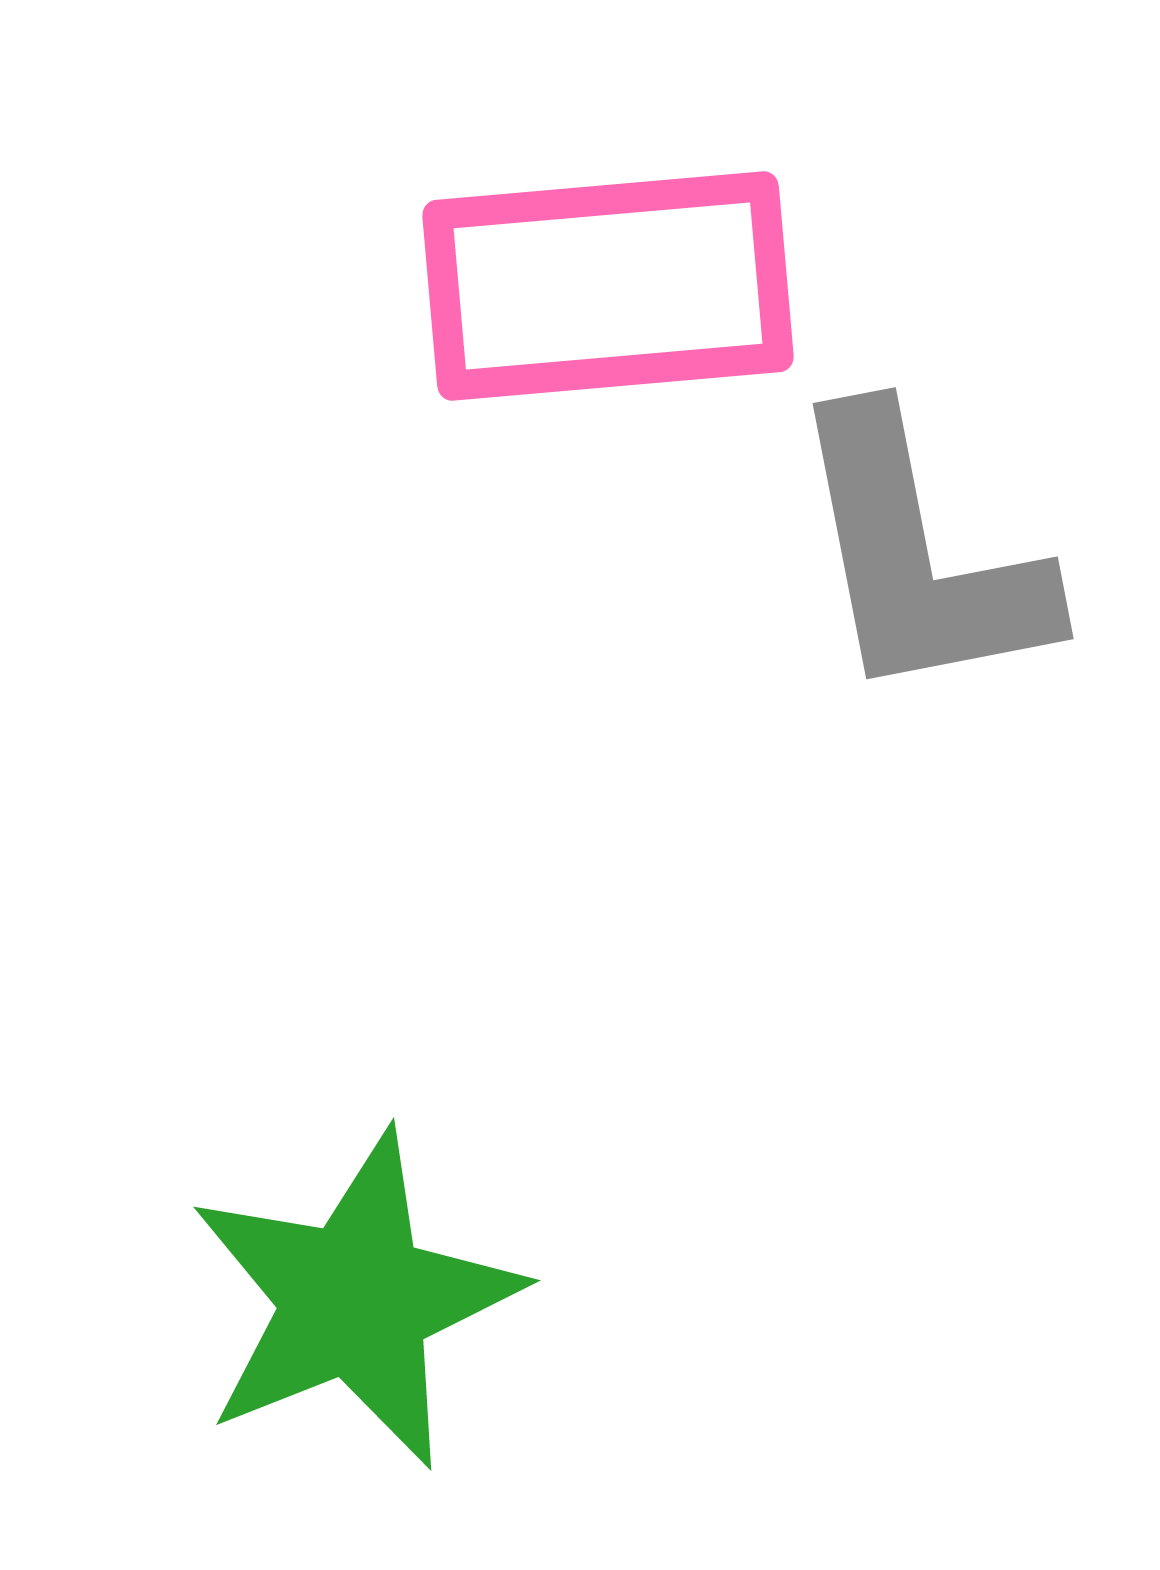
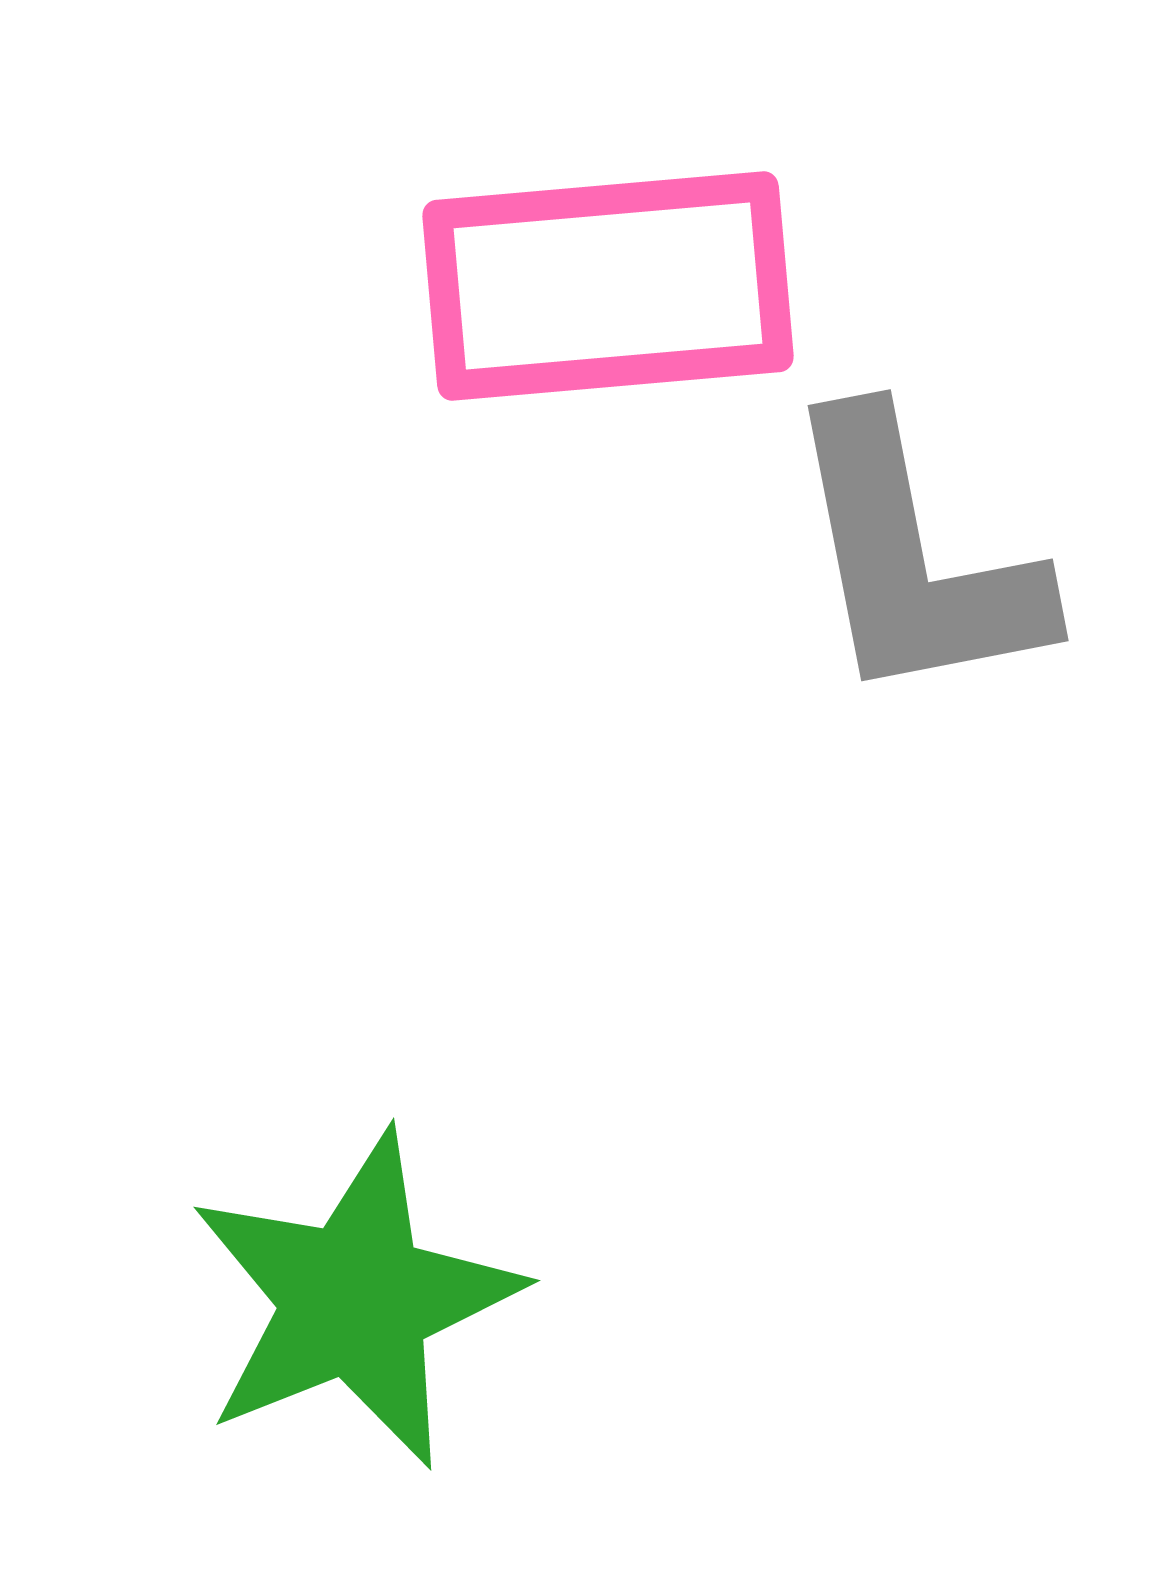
gray L-shape: moved 5 px left, 2 px down
